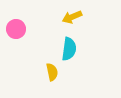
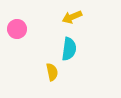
pink circle: moved 1 px right
